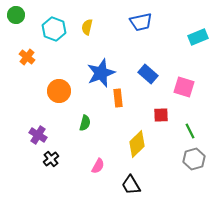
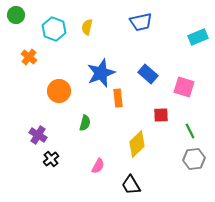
orange cross: moved 2 px right
gray hexagon: rotated 10 degrees clockwise
